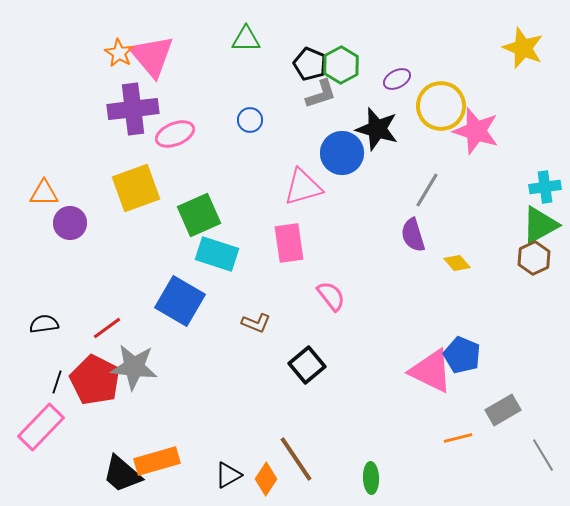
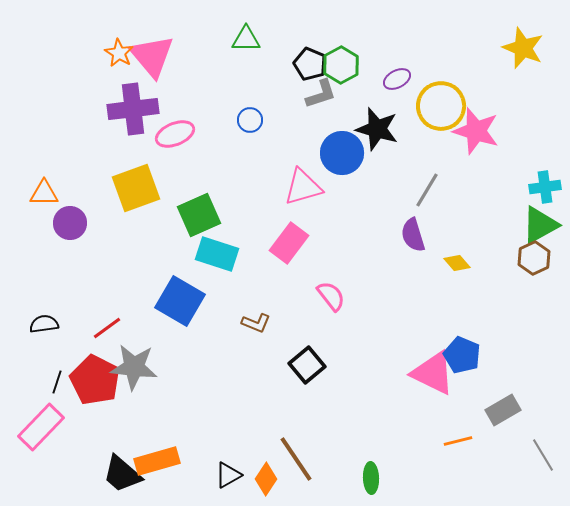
pink rectangle at (289, 243): rotated 45 degrees clockwise
pink triangle at (431, 371): moved 2 px right, 2 px down
orange line at (458, 438): moved 3 px down
